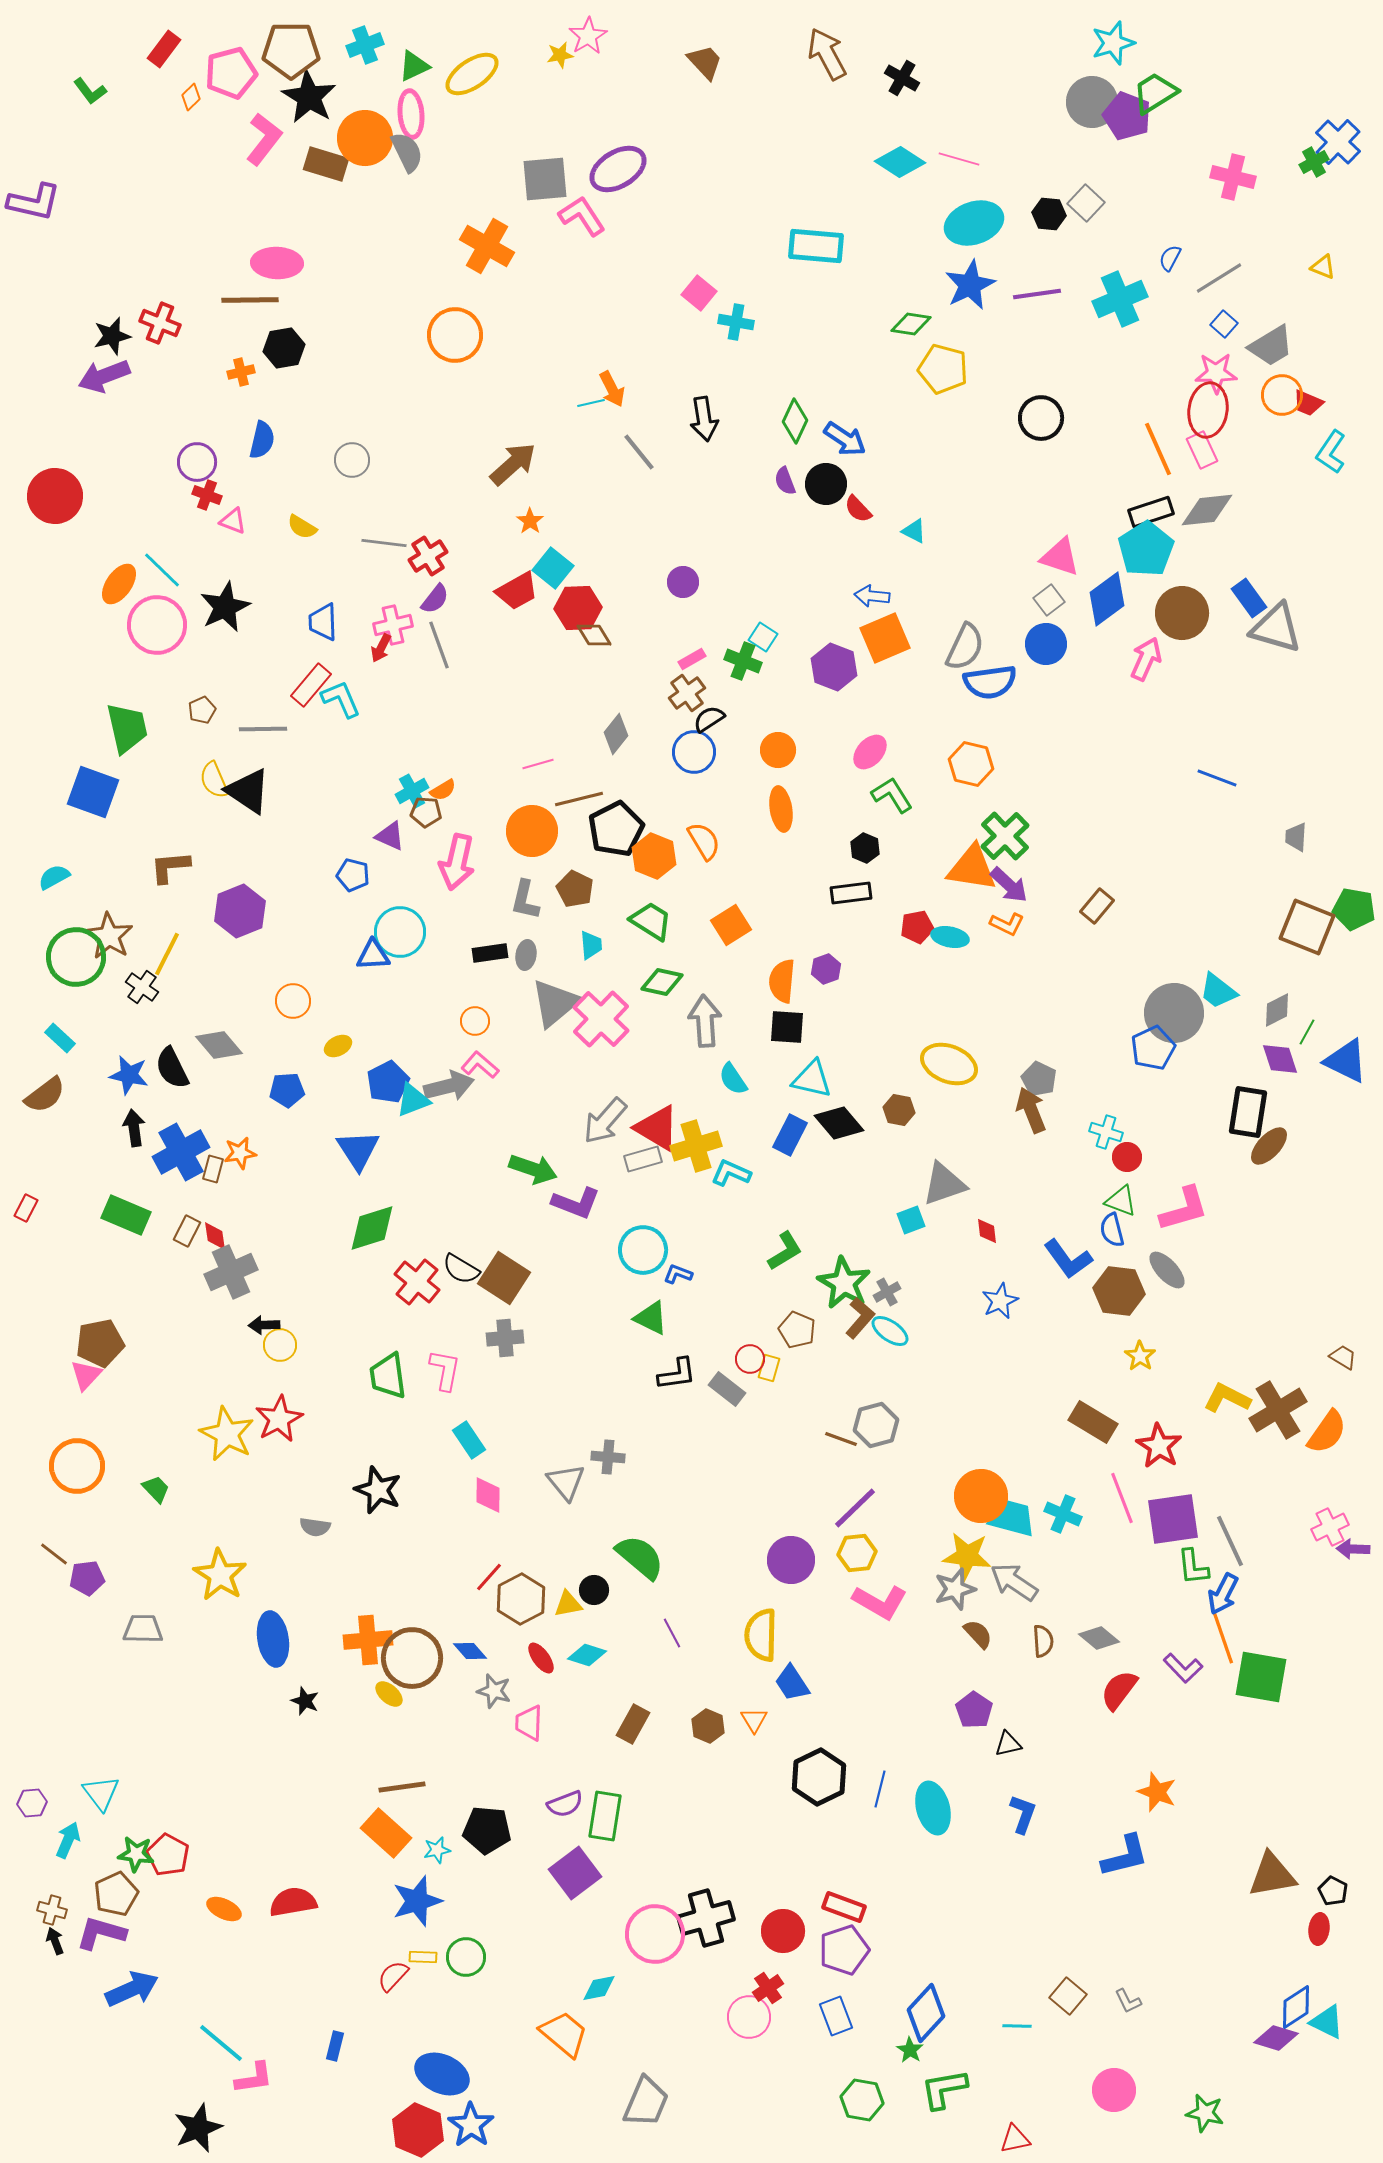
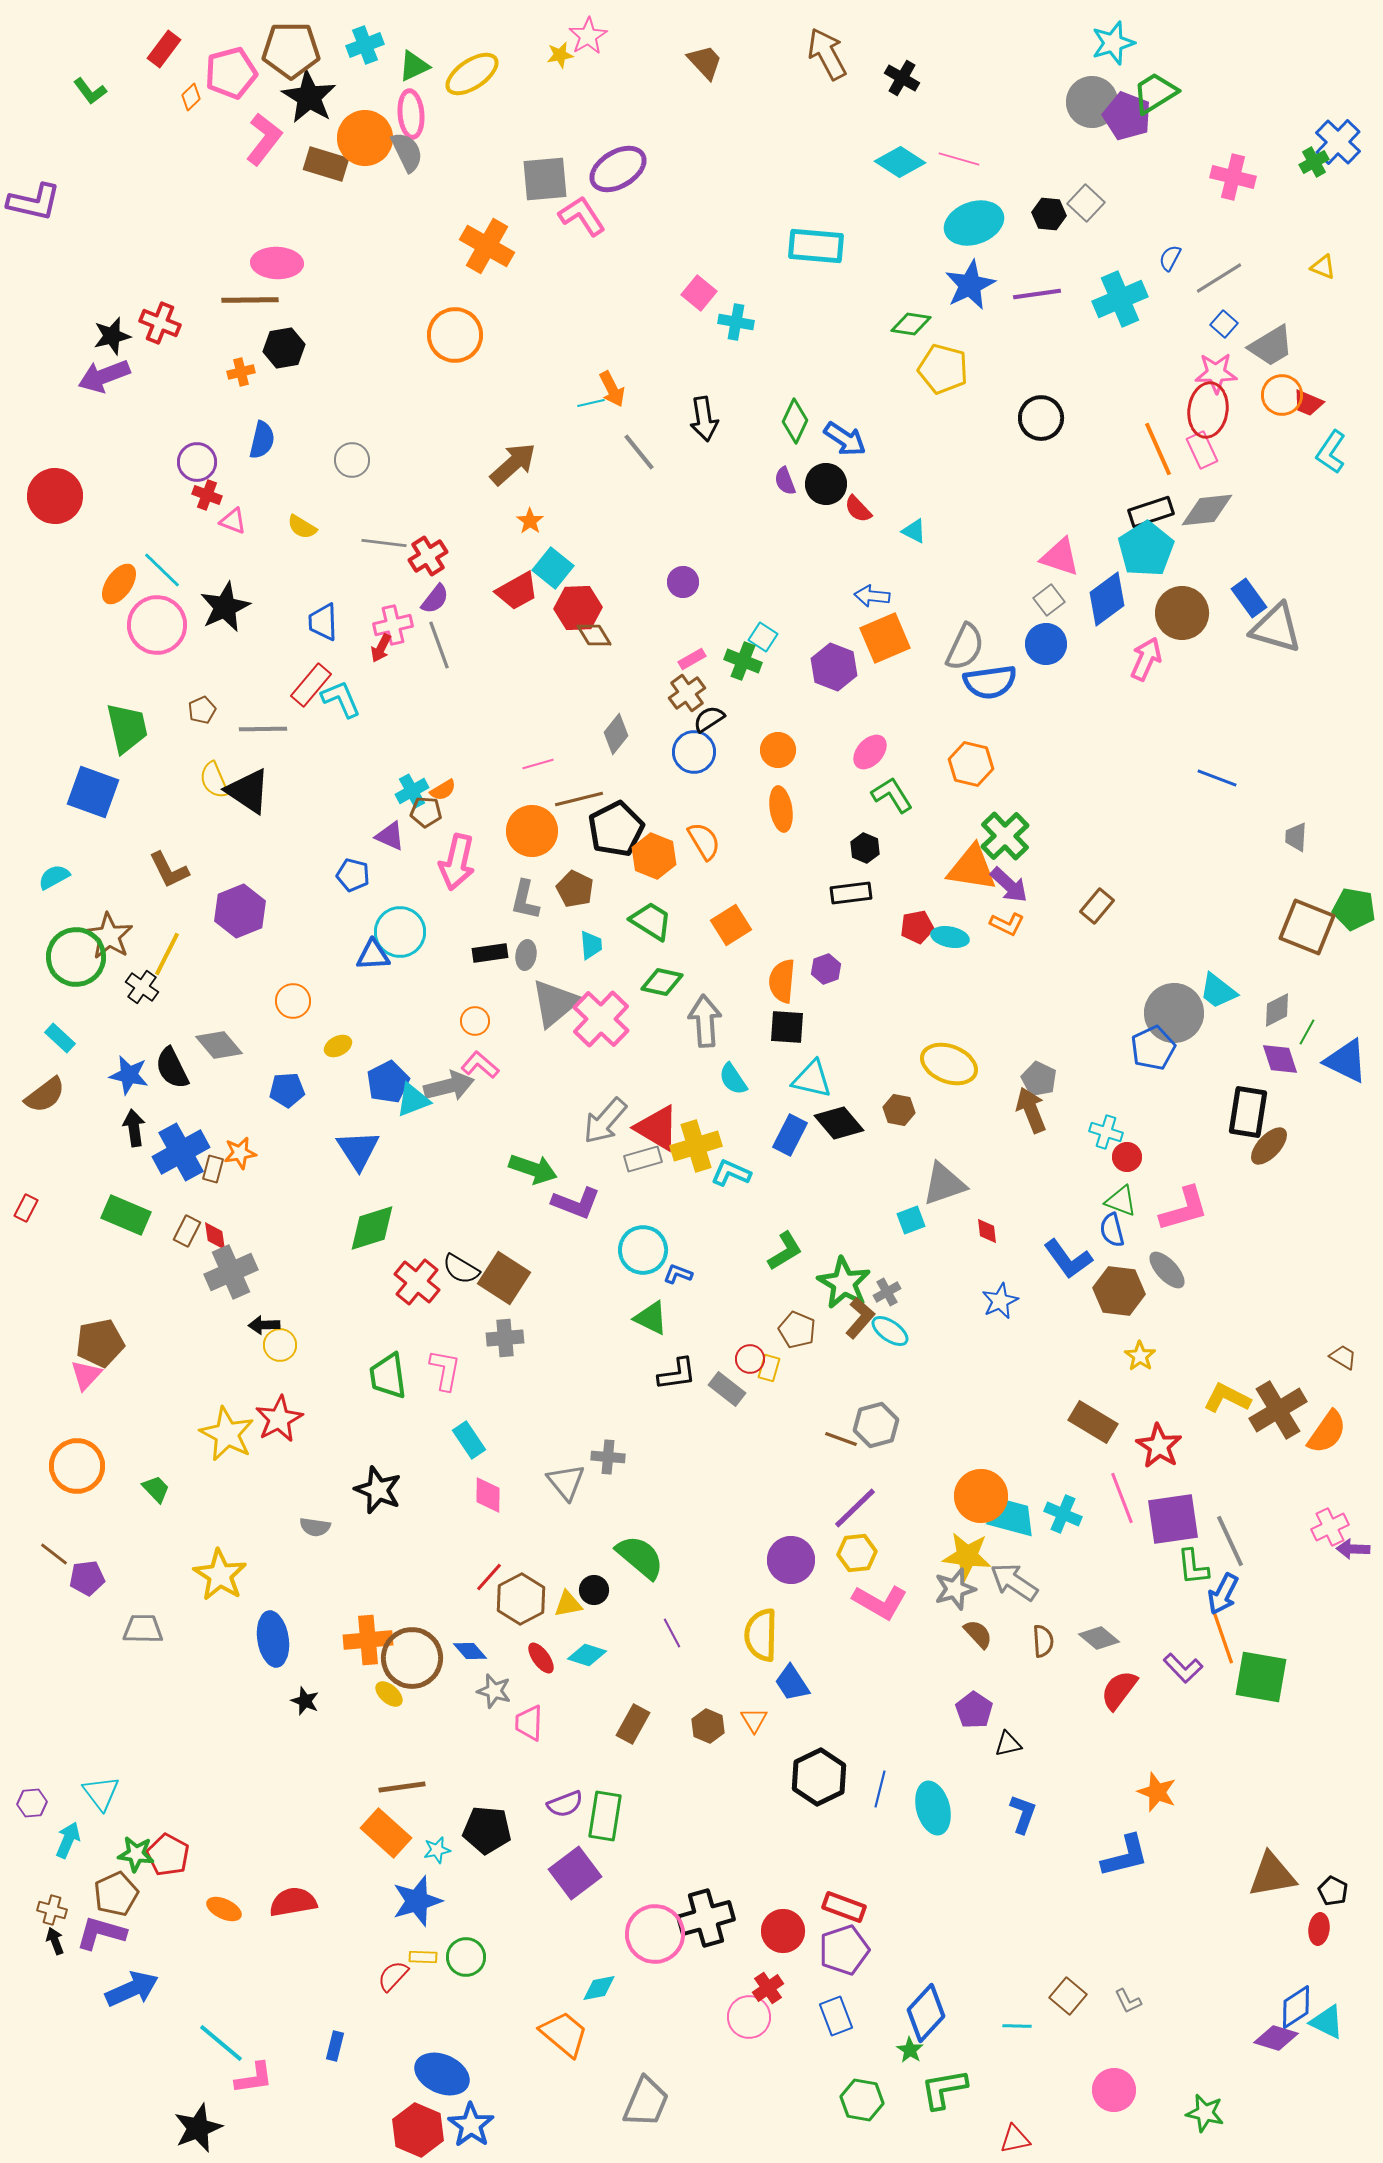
brown L-shape at (170, 867): moved 1 px left, 3 px down; rotated 111 degrees counterclockwise
